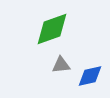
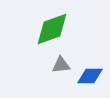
blue diamond: rotated 12 degrees clockwise
